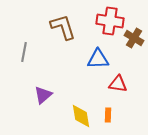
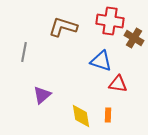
brown L-shape: rotated 56 degrees counterclockwise
blue triangle: moved 3 px right, 2 px down; rotated 20 degrees clockwise
purple triangle: moved 1 px left
